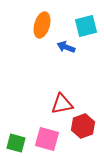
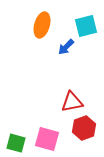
blue arrow: rotated 66 degrees counterclockwise
red triangle: moved 10 px right, 2 px up
red hexagon: moved 1 px right, 2 px down
